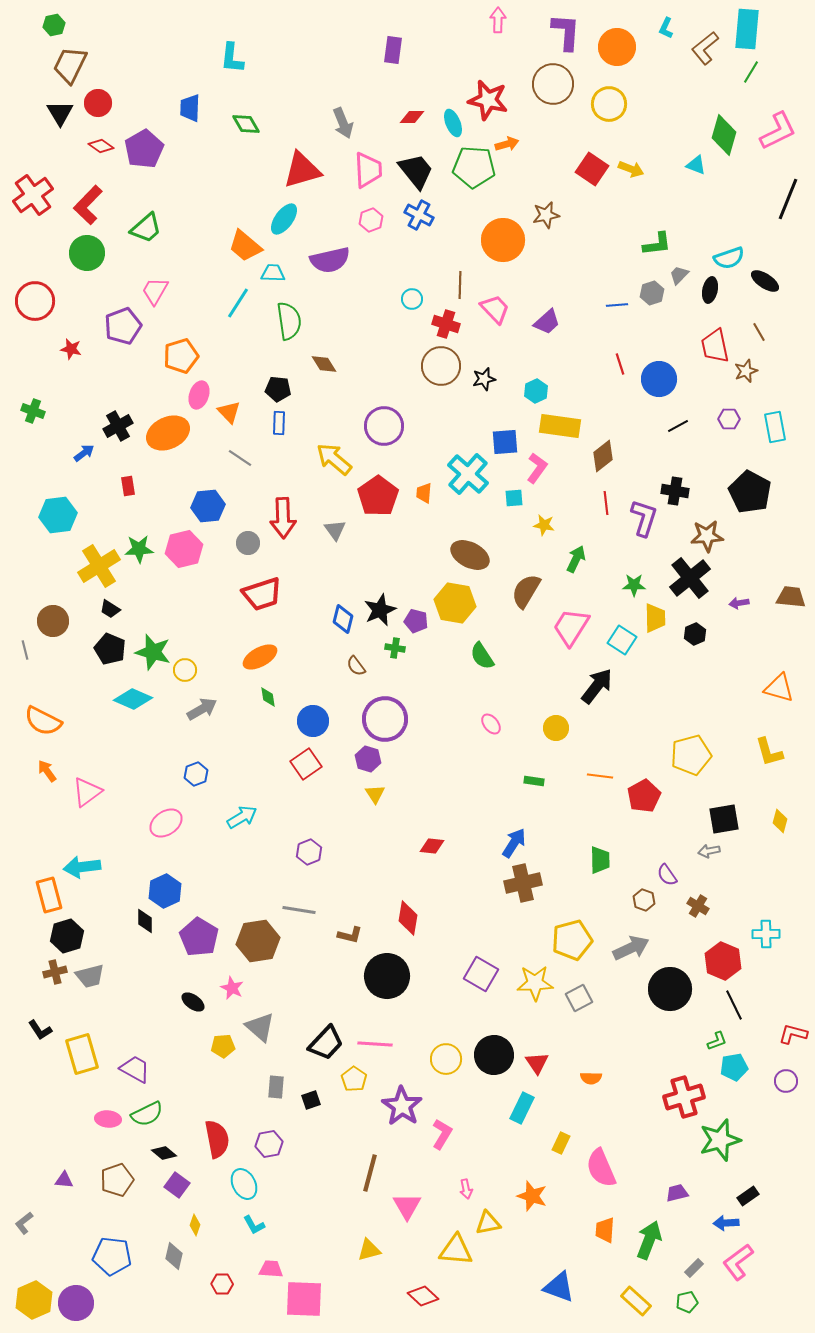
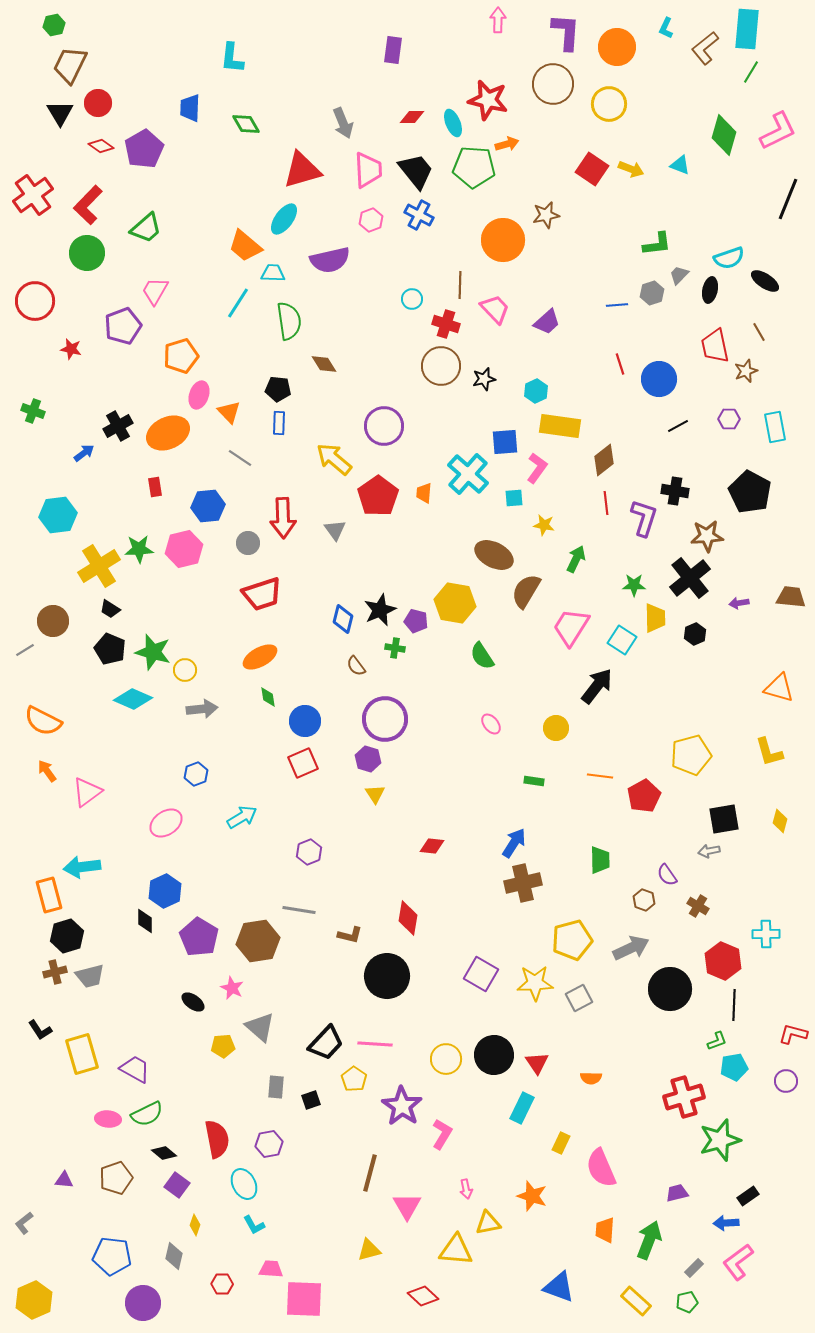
cyan triangle at (696, 165): moved 16 px left
brown diamond at (603, 456): moved 1 px right, 4 px down
red rectangle at (128, 486): moved 27 px right, 1 px down
brown ellipse at (470, 555): moved 24 px right
gray line at (25, 650): rotated 72 degrees clockwise
gray arrow at (202, 709): rotated 24 degrees clockwise
blue circle at (313, 721): moved 8 px left
red square at (306, 764): moved 3 px left, 1 px up; rotated 12 degrees clockwise
black line at (734, 1005): rotated 28 degrees clockwise
brown pentagon at (117, 1180): moved 1 px left, 2 px up
purple circle at (76, 1303): moved 67 px right
